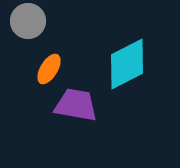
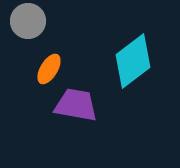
cyan diamond: moved 6 px right, 3 px up; rotated 10 degrees counterclockwise
